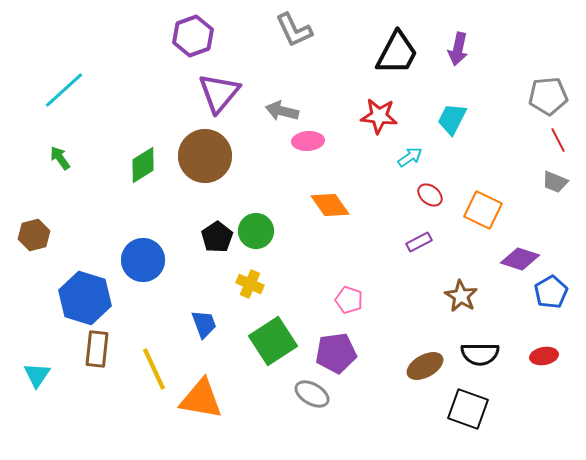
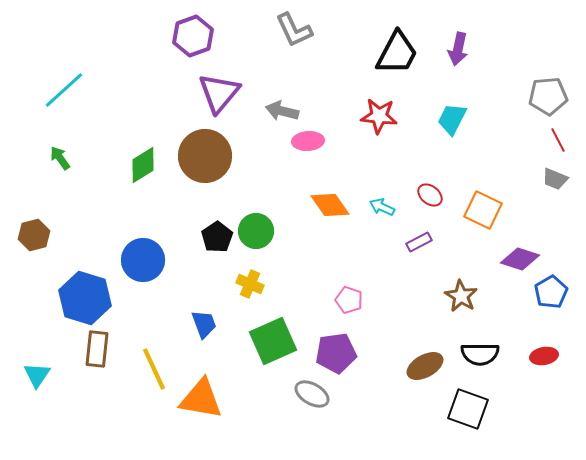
cyan arrow at (410, 157): moved 28 px left, 50 px down; rotated 120 degrees counterclockwise
gray trapezoid at (555, 182): moved 3 px up
green square at (273, 341): rotated 9 degrees clockwise
